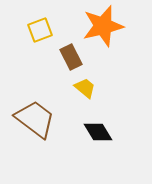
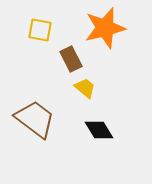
orange star: moved 2 px right, 2 px down
yellow square: rotated 30 degrees clockwise
brown rectangle: moved 2 px down
black diamond: moved 1 px right, 2 px up
